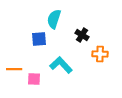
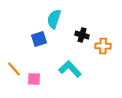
black cross: rotated 16 degrees counterclockwise
blue square: rotated 14 degrees counterclockwise
orange cross: moved 3 px right, 8 px up
cyan L-shape: moved 9 px right, 4 px down
orange line: rotated 49 degrees clockwise
